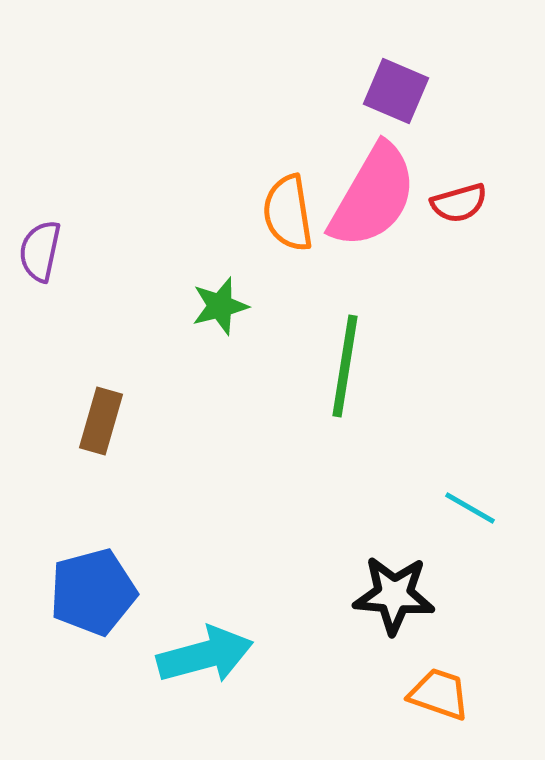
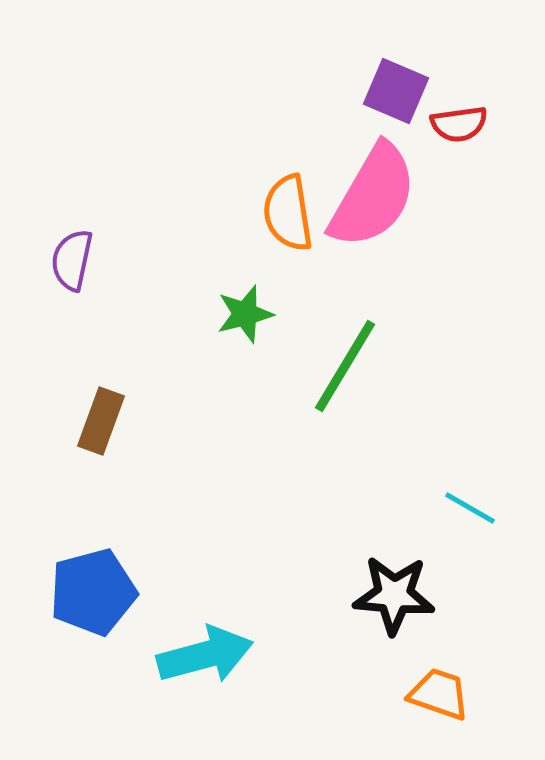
red semicircle: moved 79 px up; rotated 8 degrees clockwise
purple semicircle: moved 32 px right, 9 px down
green star: moved 25 px right, 8 px down
green line: rotated 22 degrees clockwise
brown rectangle: rotated 4 degrees clockwise
